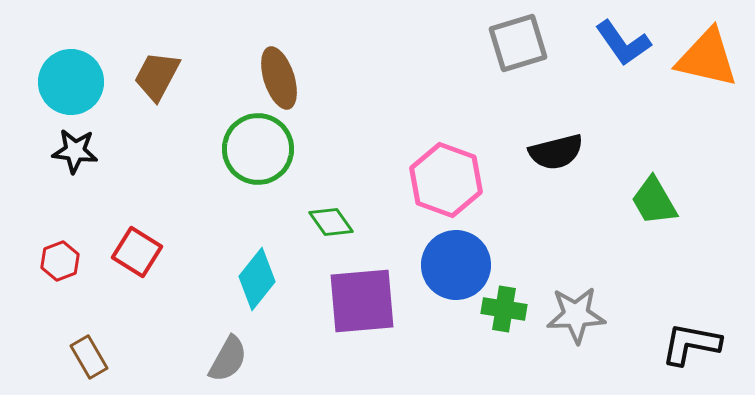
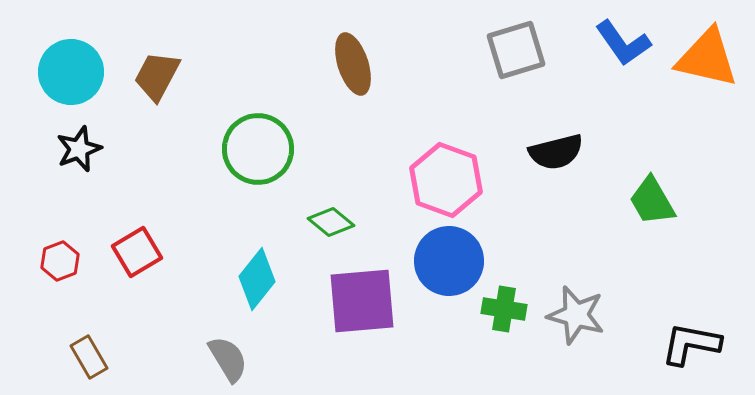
gray square: moved 2 px left, 7 px down
brown ellipse: moved 74 px right, 14 px up
cyan circle: moved 10 px up
black star: moved 4 px right, 2 px up; rotated 27 degrees counterclockwise
green trapezoid: moved 2 px left
green diamond: rotated 15 degrees counterclockwise
red square: rotated 27 degrees clockwise
blue circle: moved 7 px left, 4 px up
gray star: rotated 18 degrees clockwise
gray semicircle: rotated 60 degrees counterclockwise
